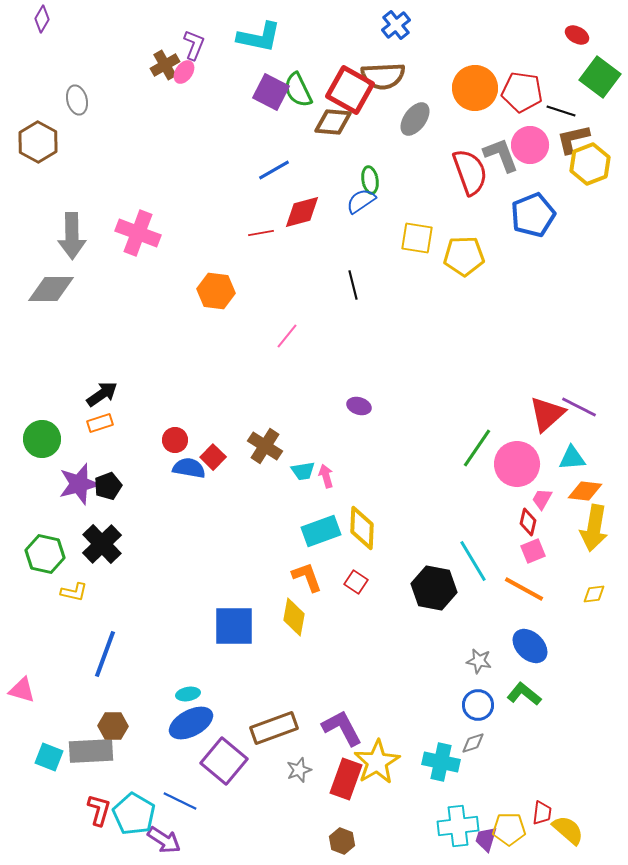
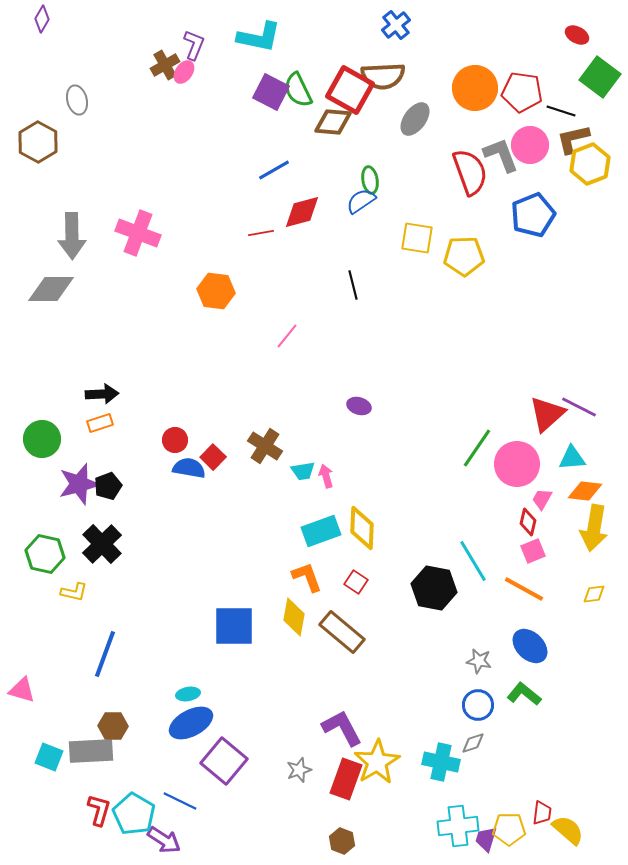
black arrow at (102, 394): rotated 32 degrees clockwise
brown rectangle at (274, 728): moved 68 px right, 96 px up; rotated 60 degrees clockwise
